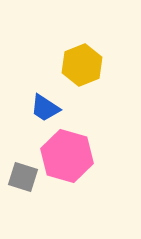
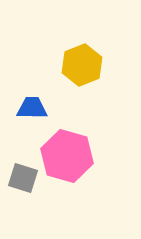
blue trapezoid: moved 13 px left; rotated 148 degrees clockwise
gray square: moved 1 px down
